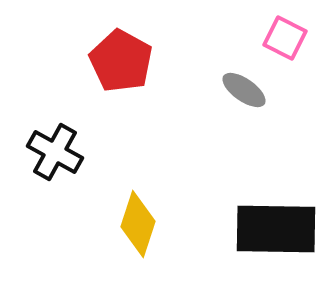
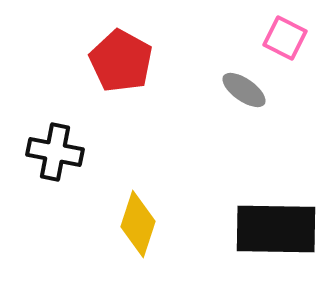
black cross: rotated 18 degrees counterclockwise
